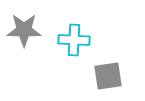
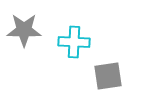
cyan cross: moved 2 px down
